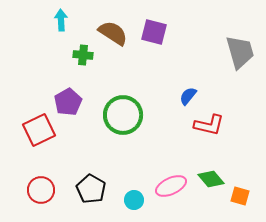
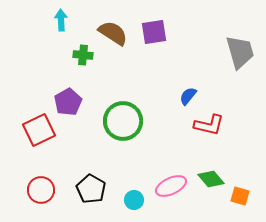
purple square: rotated 24 degrees counterclockwise
green circle: moved 6 px down
